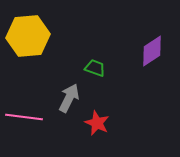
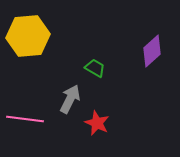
purple diamond: rotated 8 degrees counterclockwise
green trapezoid: rotated 10 degrees clockwise
gray arrow: moved 1 px right, 1 px down
pink line: moved 1 px right, 2 px down
